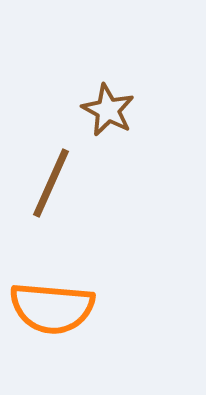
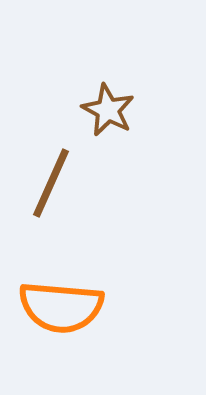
orange semicircle: moved 9 px right, 1 px up
